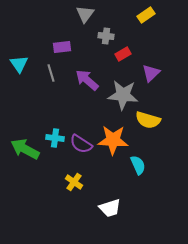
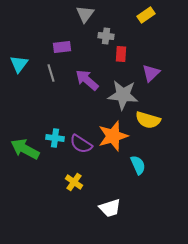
red rectangle: moved 2 px left; rotated 56 degrees counterclockwise
cyan triangle: rotated 12 degrees clockwise
orange star: moved 4 px up; rotated 20 degrees counterclockwise
